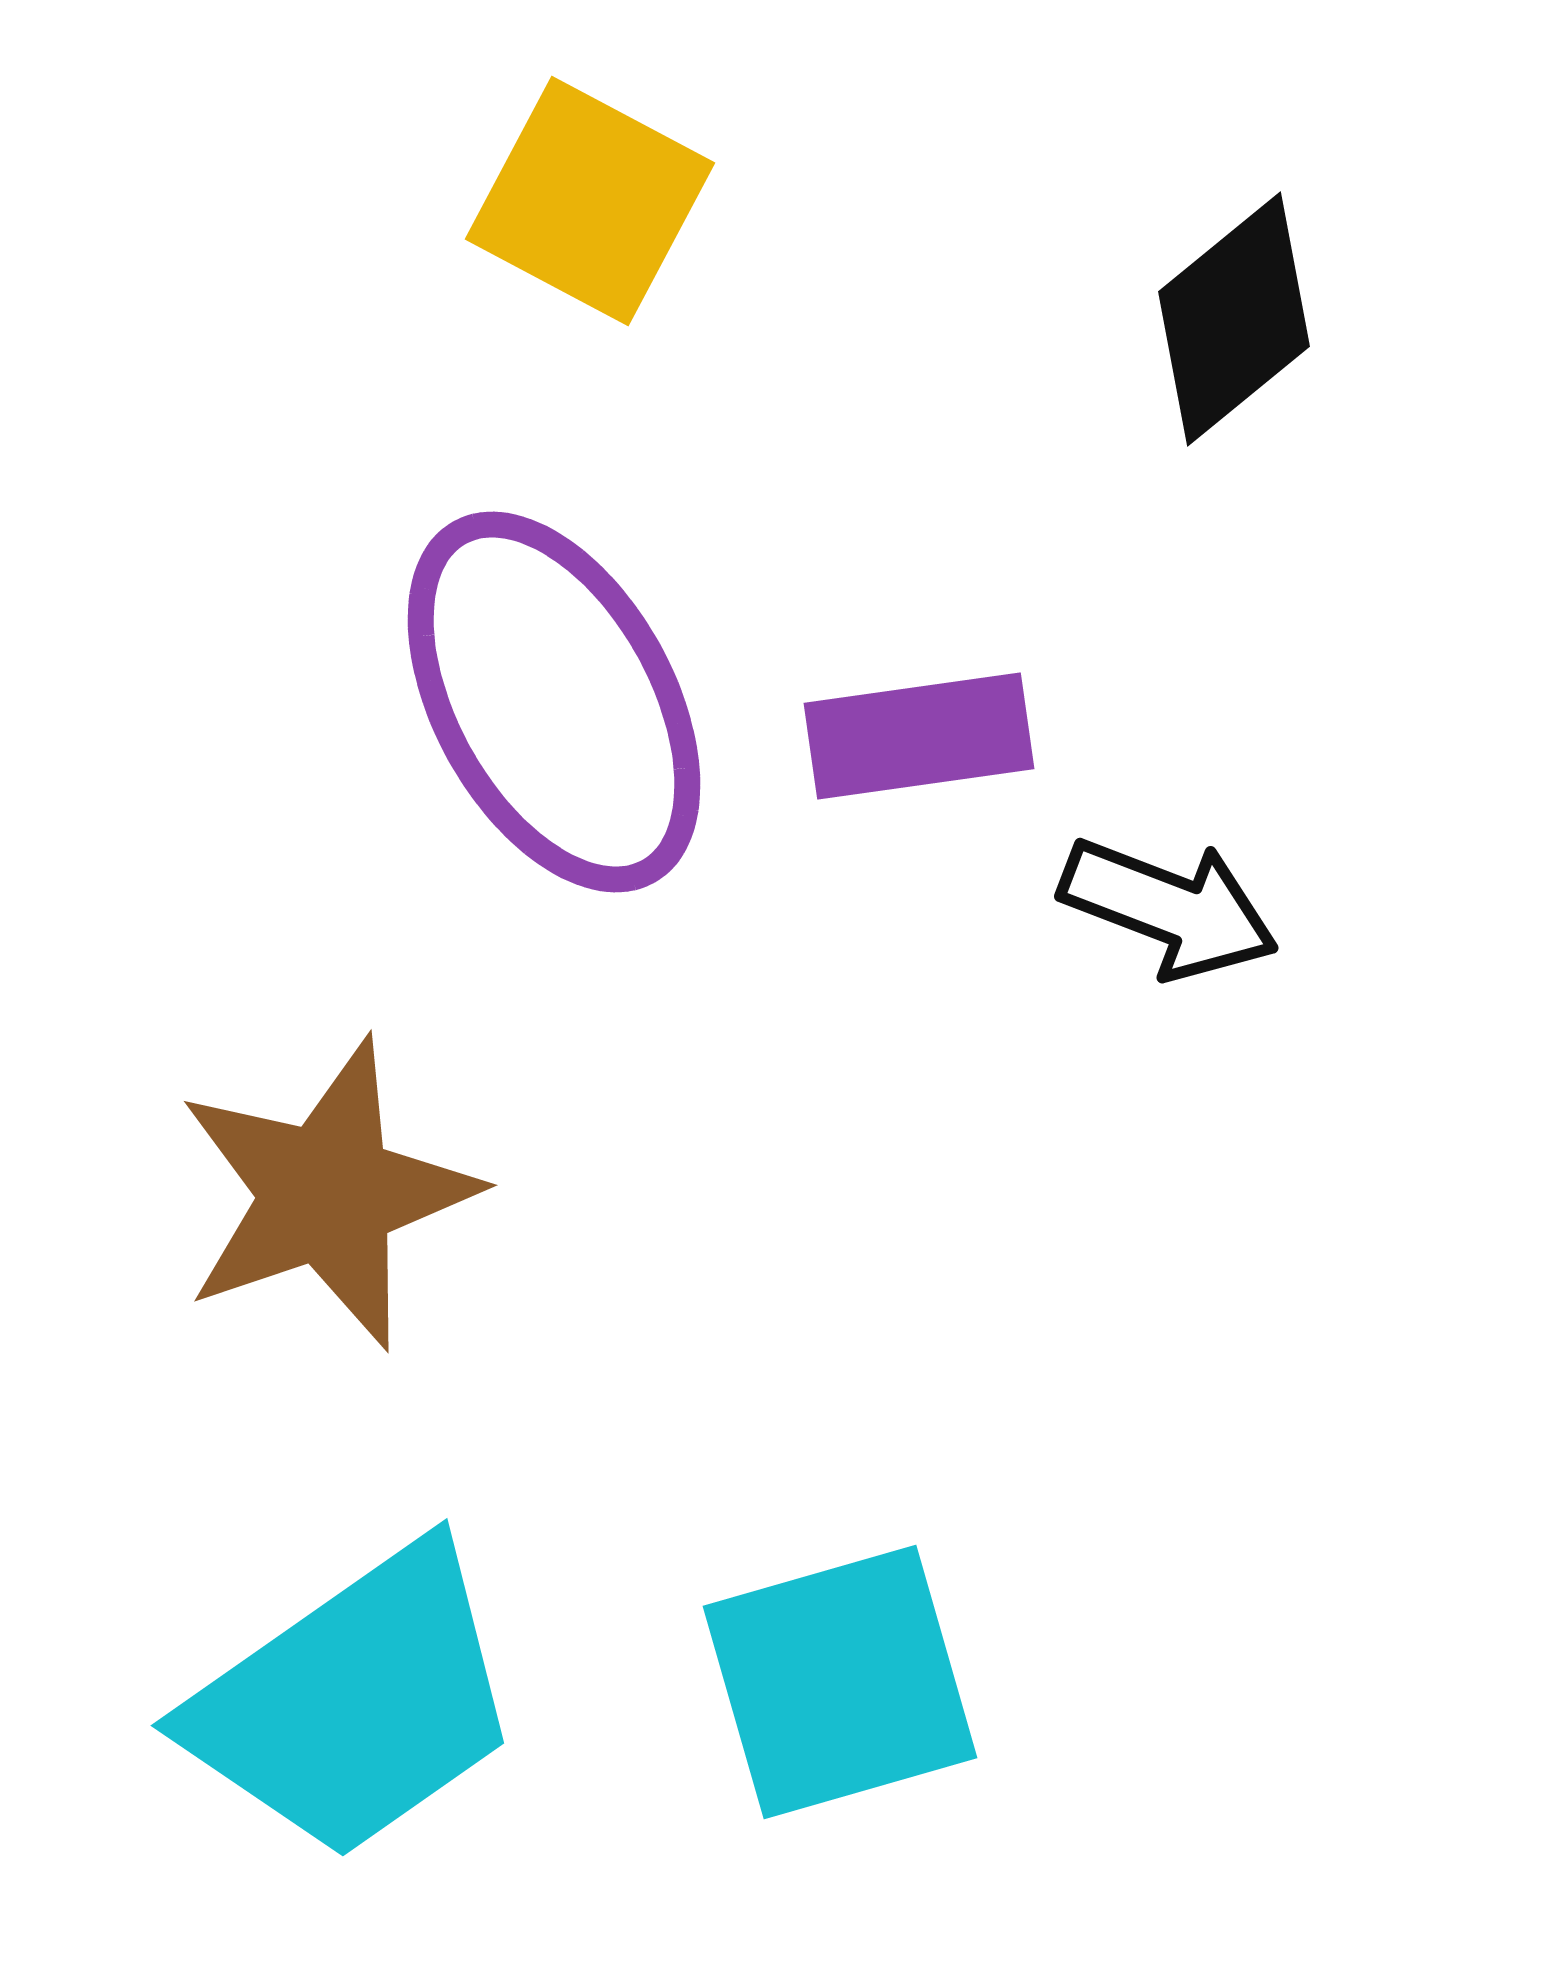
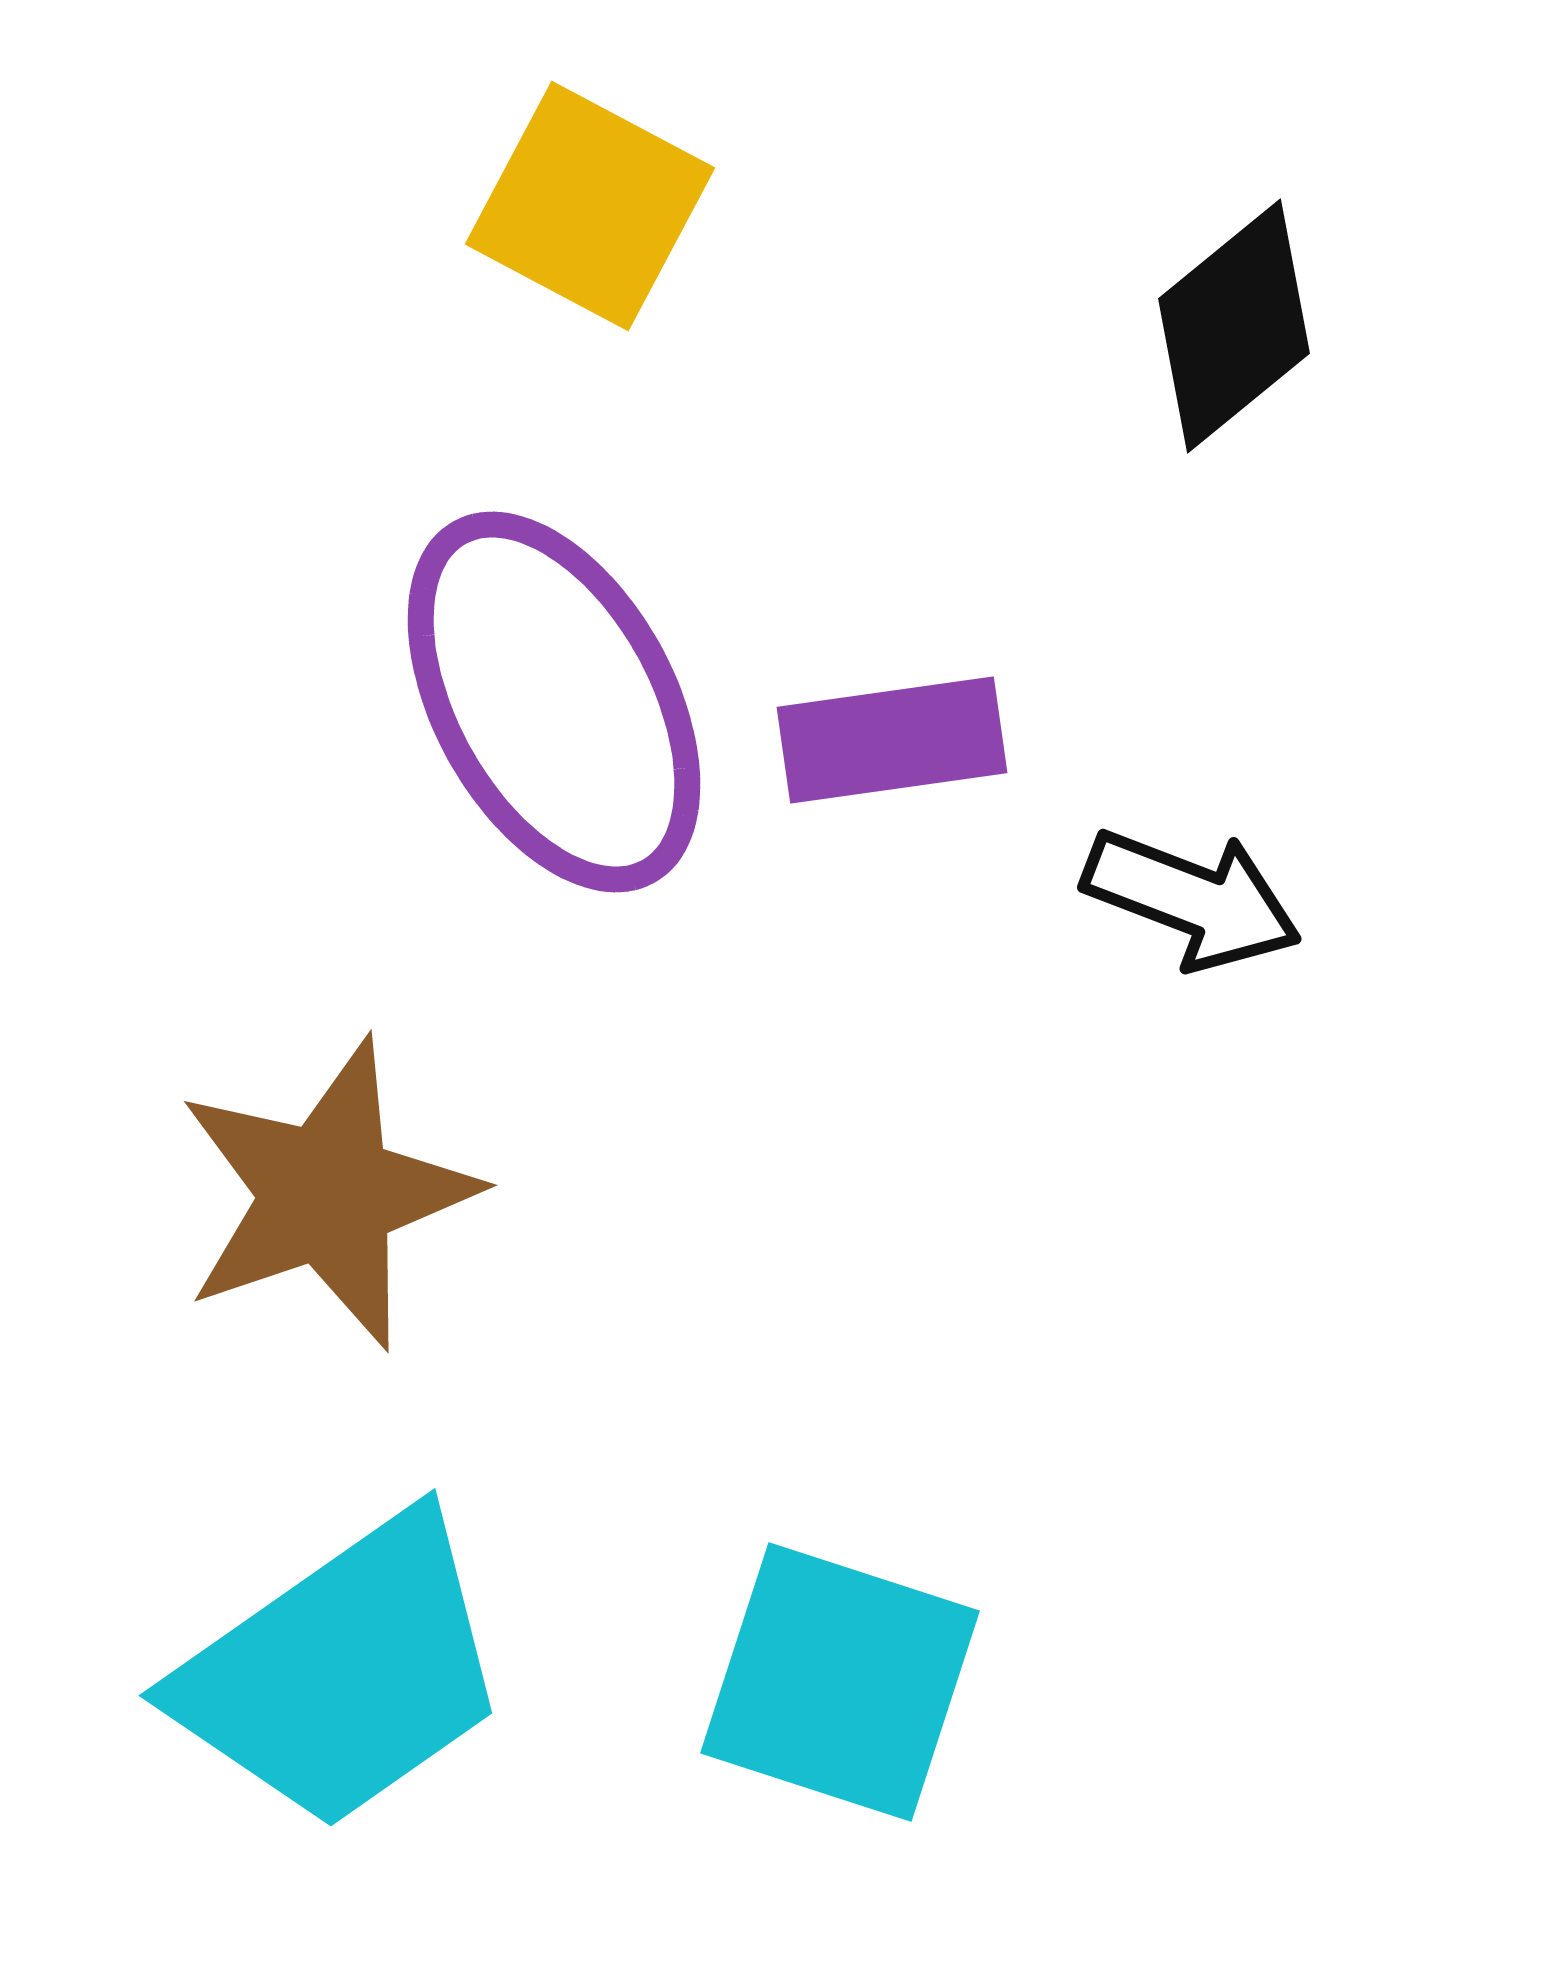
yellow square: moved 5 px down
black diamond: moved 7 px down
purple rectangle: moved 27 px left, 4 px down
black arrow: moved 23 px right, 9 px up
cyan square: rotated 34 degrees clockwise
cyan trapezoid: moved 12 px left, 30 px up
